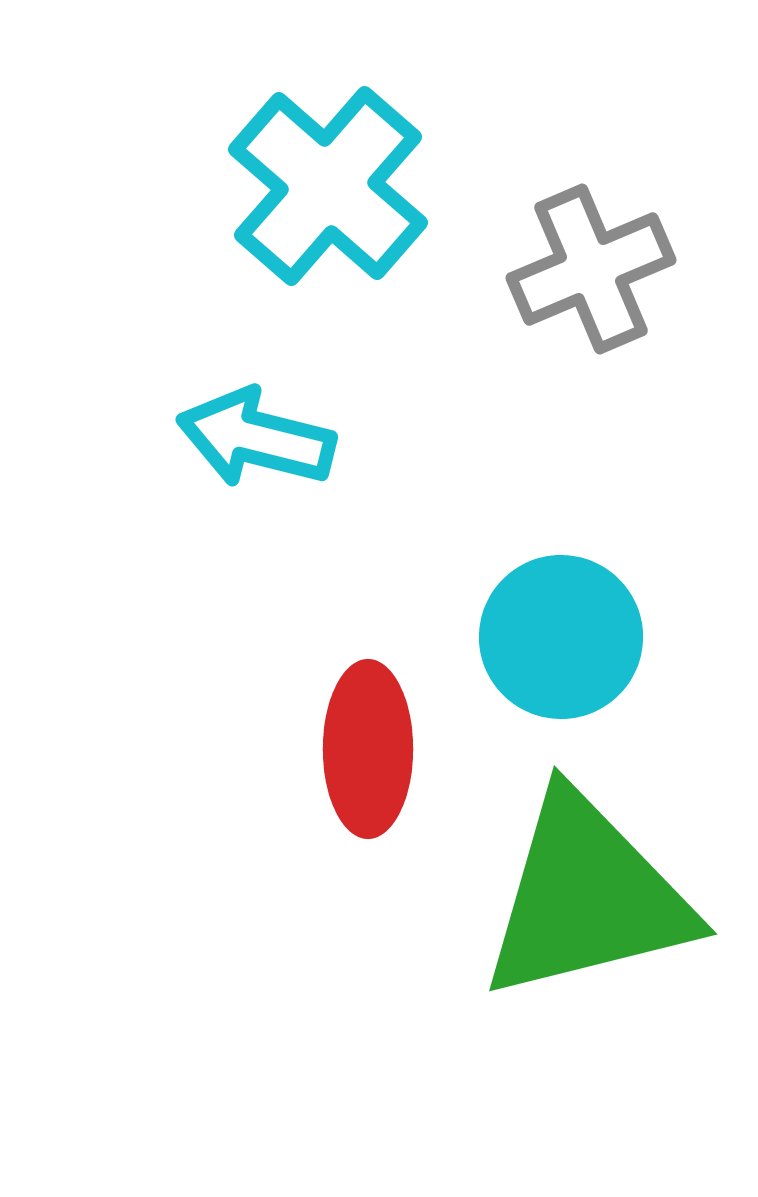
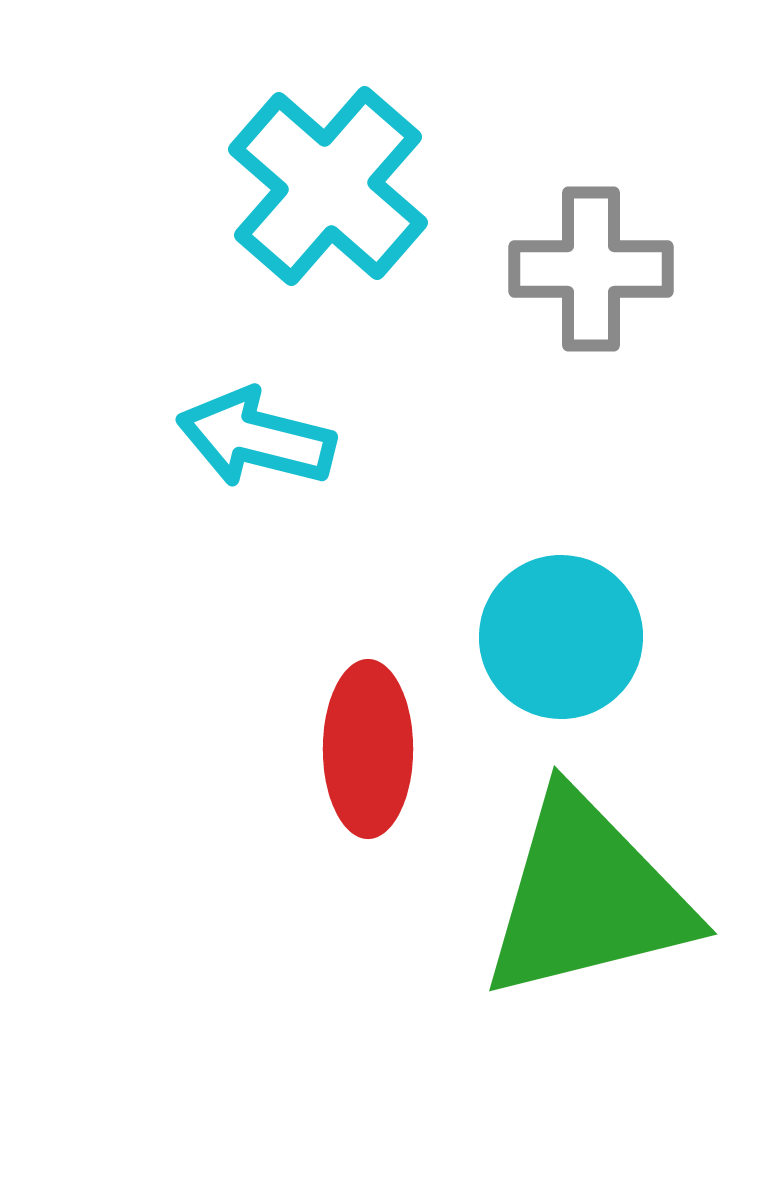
gray cross: rotated 23 degrees clockwise
